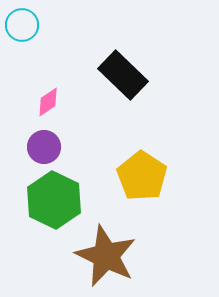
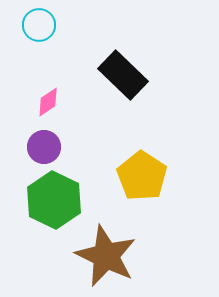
cyan circle: moved 17 px right
